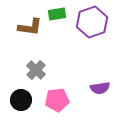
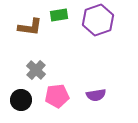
green rectangle: moved 2 px right, 1 px down
purple hexagon: moved 6 px right, 2 px up
purple semicircle: moved 4 px left, 7 px down
pink pentagon: moved 4 px up
